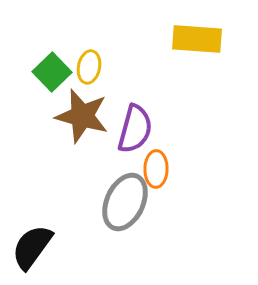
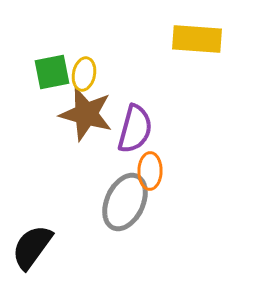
yellow ellipse: moved 5 px left, 7 px down
green square: rotated 33 degrees clockwise
brown star: moved 4 px right, 2 px up
orange ellipse: moved 6 px left, 2 px down
